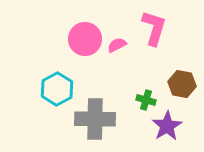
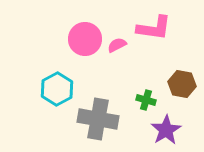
pink L-shape: rotated 81 degrees clockwise
gray cross: moved 3 px right; rotated 9 degrees clockwise
purple star: moved 1 px left, 4 px down
